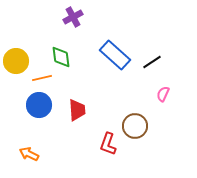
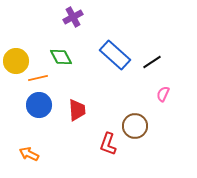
green diamond: rotated 20 degrees counterclockwise
orange line: moved 4 px left
